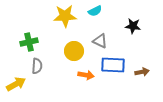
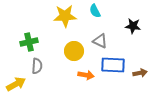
cyan semicircle: rotated 88 degrees clockwise
brown arrow: moved 2 px left, 1 px down
